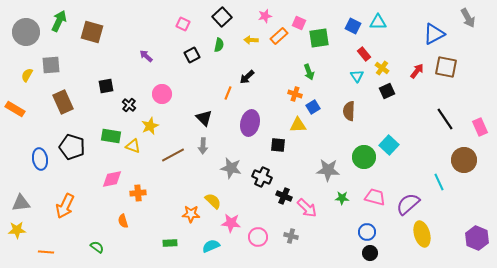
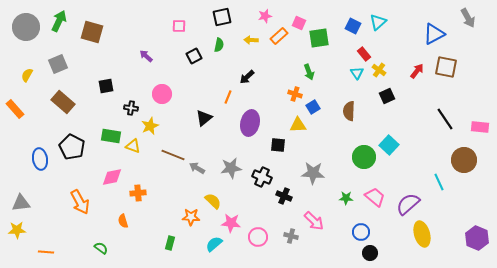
black square at (222, 17): rotated 30 degrees clockwise
cyan triangle at (378, 22): rotated 42 degrees counterclockwise
pink square at (183, 24): moved 4 px left, 2 px down; rotated 24 degrees counterclockwise
gray circle at (26, 32): moved 5 px up
black square at (192, 55): moved 2 px right, 1 px down
gray square at (51, 65): moved 7 px right, 1 px up; rotated 18 degrees counterclockwise
yellow cross at (382, 68): moved 3 px left, 2 px down
cyan triangle at (357, 76): moved 3 px up
black square at (387, 91): moved 5 px down
orange line at (228, 93): moved 4 px down
brown rectangle at (63, 102): rotated 25 degrees counterclockwise
black cross at (129, 105): moved 2 px right, 3 px down; rotated 32 degrees counterclockwise
orange rectangle at (15, 109): rotated 18 degrees clockwise
black triangle at (204, 118): rotated 36 degrees clockwise
pink rectangle at (480, 127): rotated 60 degrees counterclockwise
gray arrow at (203, 146): moved 6 px left, 22 px down; rotated 119 degrees clockwise
black pentagon at (72, 147): rotated 10 degrees clockwise
brown line at (173, 155): rotated 50 degrees clockwise
gray star at (231, 168): rotated 20 degrees counterclockwise
gray star at (328, 170): moved 15 px left, 3 px down
pink diamond at (112, 179): moved 2 px up
pink trapezoid at (375, 197): rotated 25 degrees clockwise
green star at (342, 198): moved 4 px right
orange arrow at (65, 206): moved 15 px right, 4 px up; rotated 55 degrees counterclockwise
pink arrow at (307, 208): moved 7 px right, 13 px down
orange star at (191, 214): moved 3 px down
blue circle at (367, 232): moved 6 px left
green rectangle at (170, 243): rotated 72 degrees counterclockwise
cyan semicircle at (211, 246): moved 3 px right, 2 px up; rotated 18 degrees counterclockwise
green semicircle at (97, 247): moved 4 px right, 1 px down
